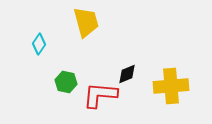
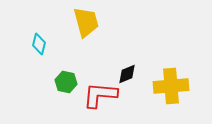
cyan diamond: rotated 20 degrees counterclockwise
